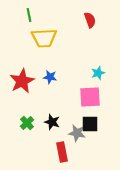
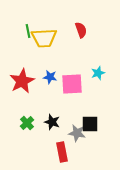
green line: moved 1 px left, 16 px down
red semicircle: moved 9 px left, 10 px down
pink square: moved 18 px left, 13 px up
